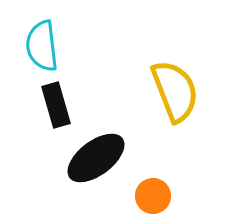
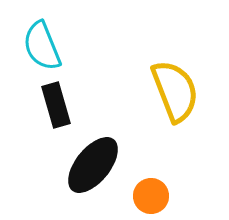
cyan semicircle: rotated 15 degrees counterclockwise
black ellipse: moved 3 px left, 7 px down; rotated 14 degrees counterclockwise
orange circle: moved 2 px left
